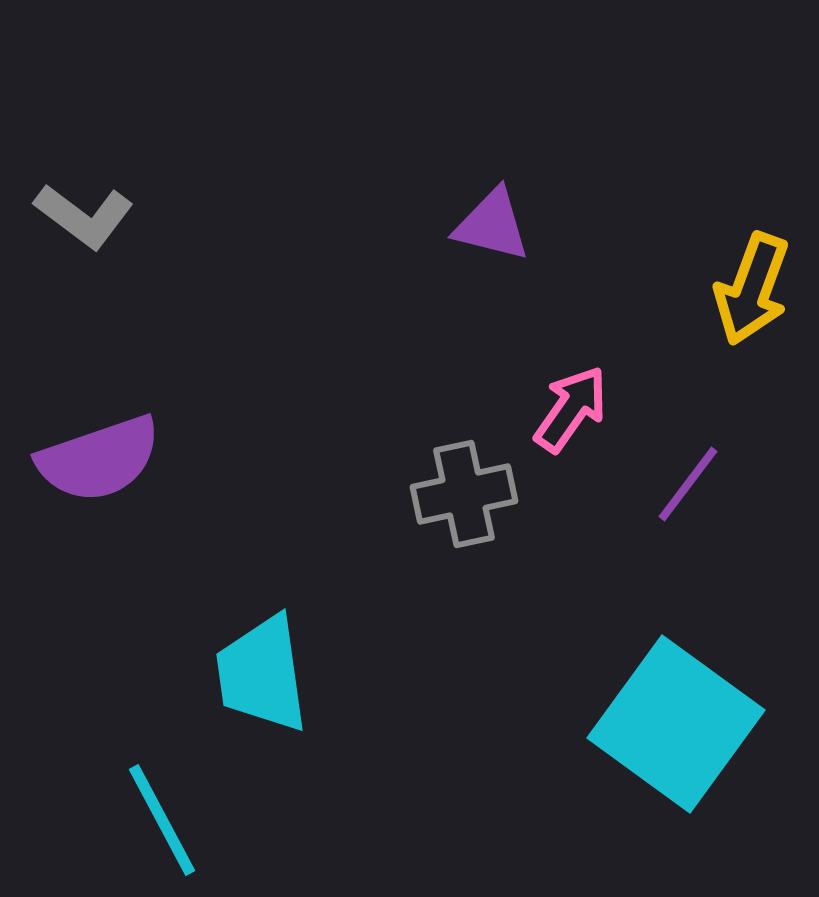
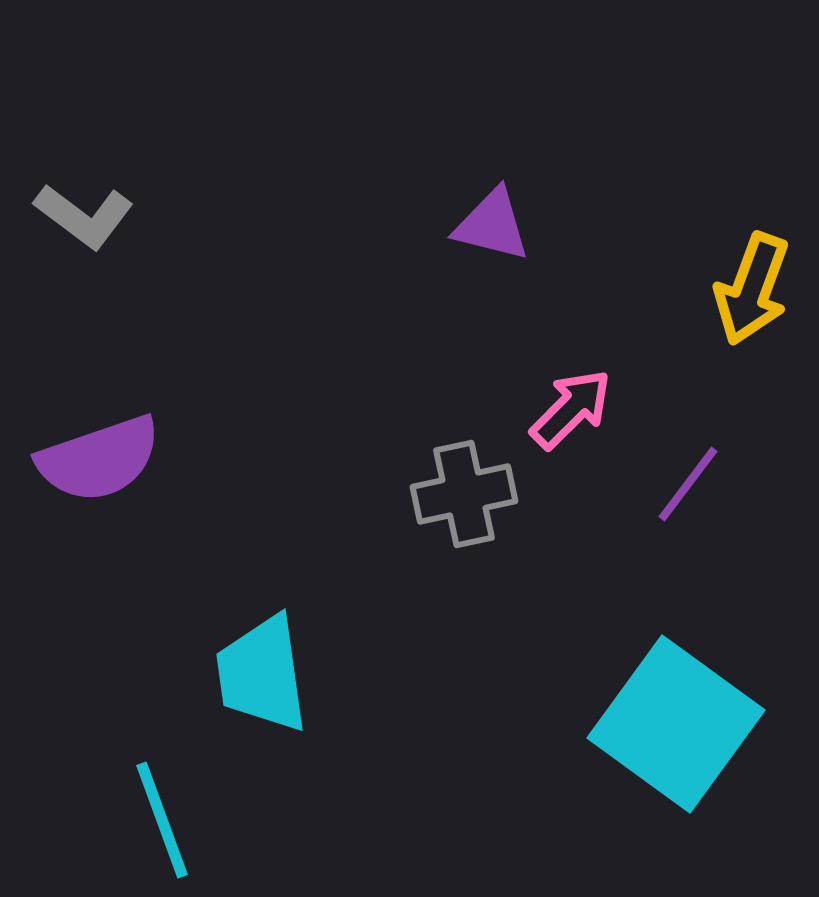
pink arrow: rotated 10 degrees clockwise
cyan line: rotated 8 degrees clockwise
